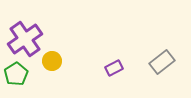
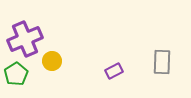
purple cross: rotated 12 degrees clockwise
gray rectangle: rotated 50 degrees counterclockwise
purple rectangle: moved 3 px down
